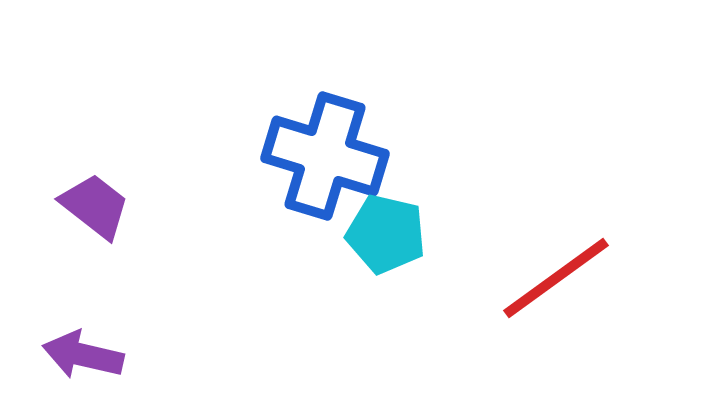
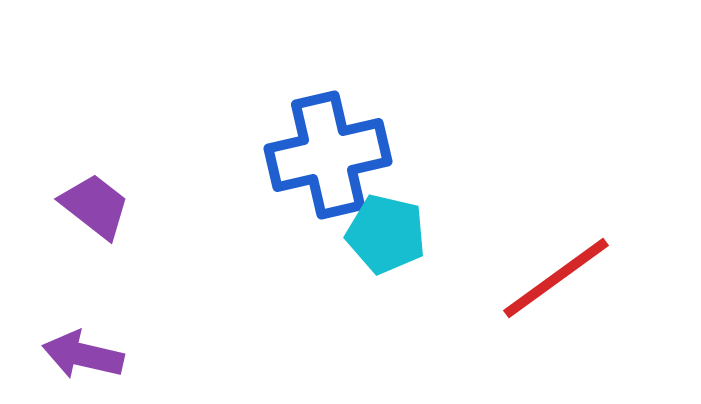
blue cross: moved 3 px right, 1 px up; rotated 30 degrees counterclockwise
